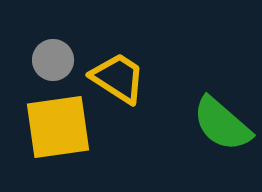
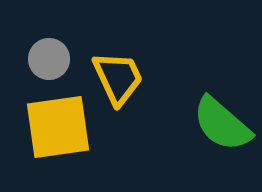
gray circle: moved 4 px left, 1 px up
yellow trapezoid: rotated 32 degrees clockwise
